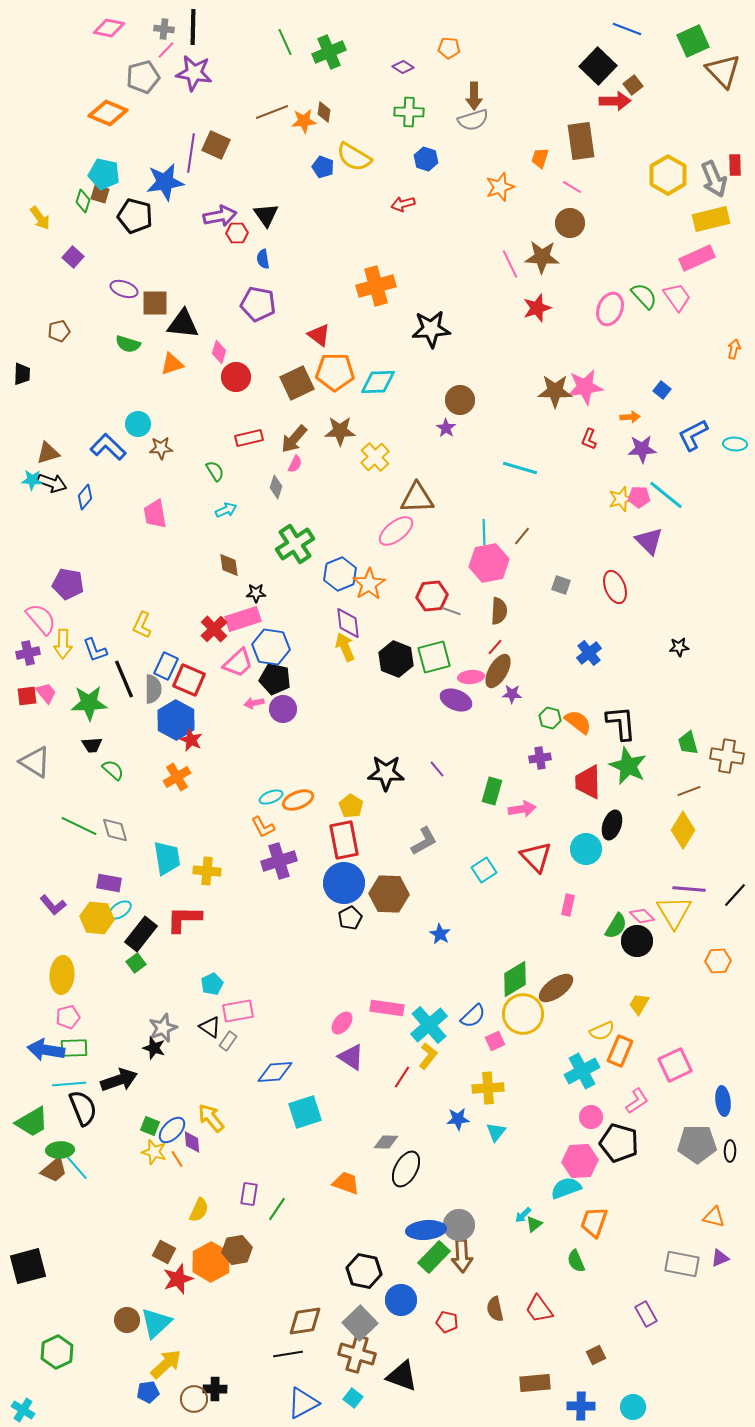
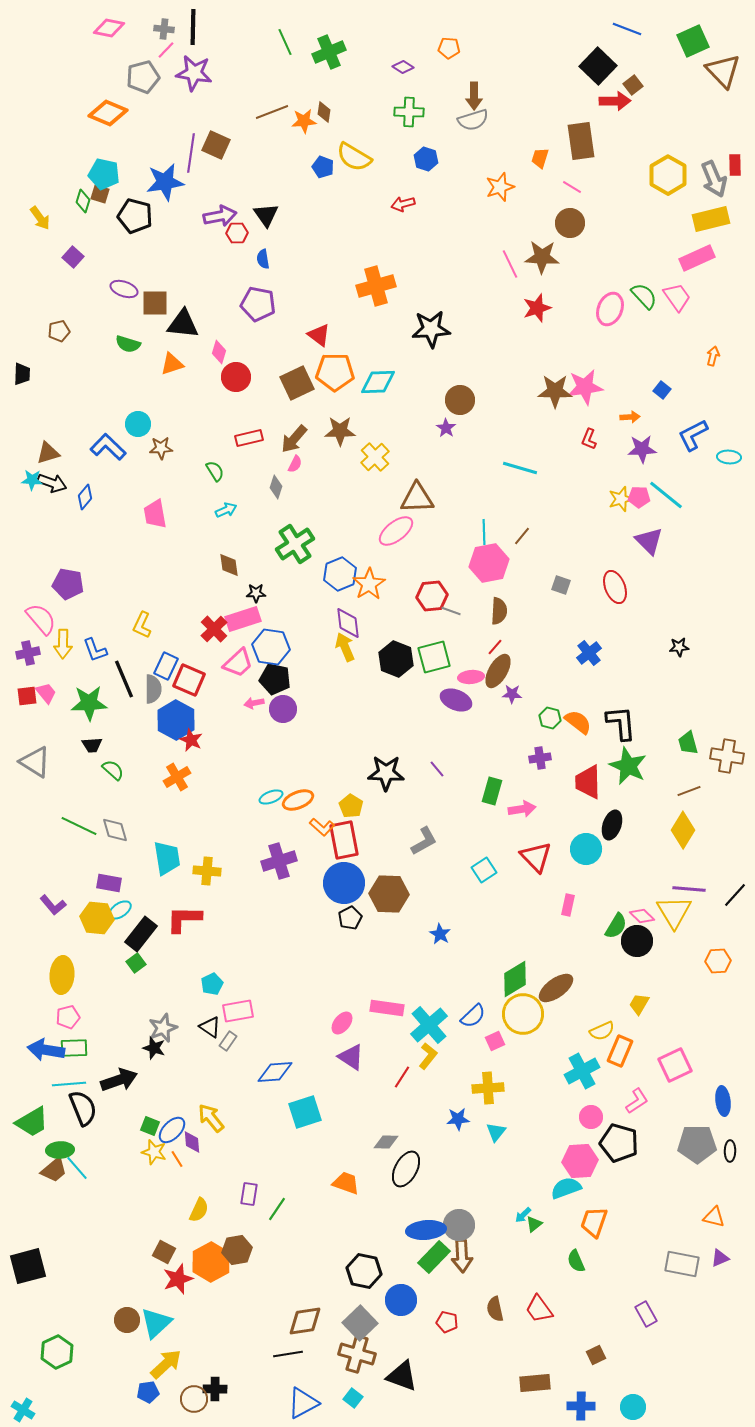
orange arrow at (734, 349): moved 21 px left, 7 px down
cyan ellipse at (735, 444): moved 6 px left, 13 px down
orange L-shape at (263, 827): moved 59 px right; rotated 20 degrees counterclockwise
